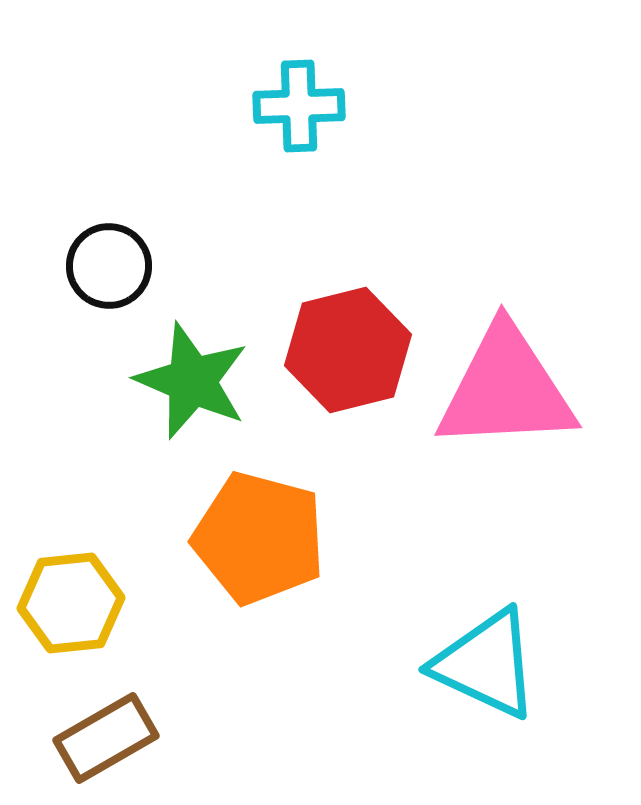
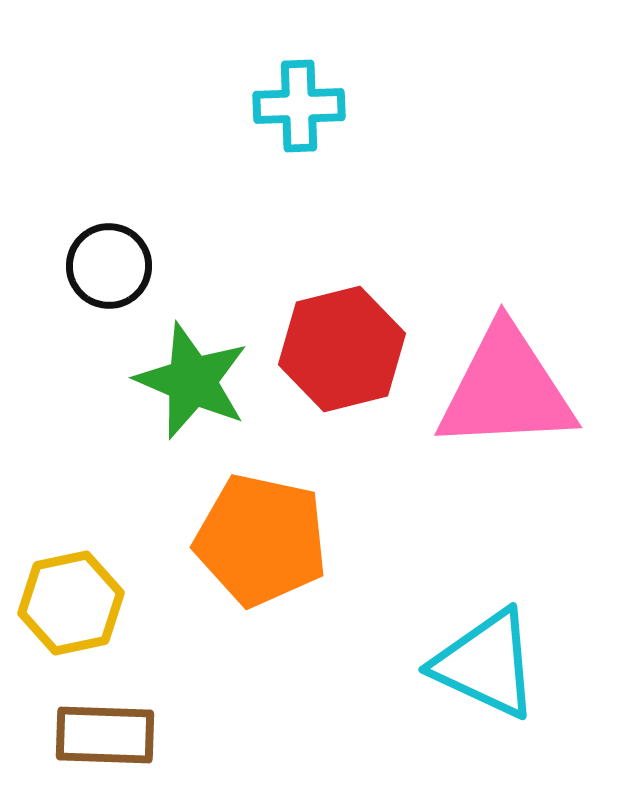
red hexagon: moved 6 px left, 1 px up
orange pentagon: moved 2 px right, 2 px down; rotated 3 degrees counterclockwise
yellow hexagon: rotated 6 degrees counterclockwise
brown rectangle: moved 1 px left, 3 px up; rotated 32 degrees clockwise
